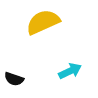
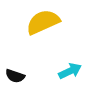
black semicircle: moved 1 px right, 3 px up
